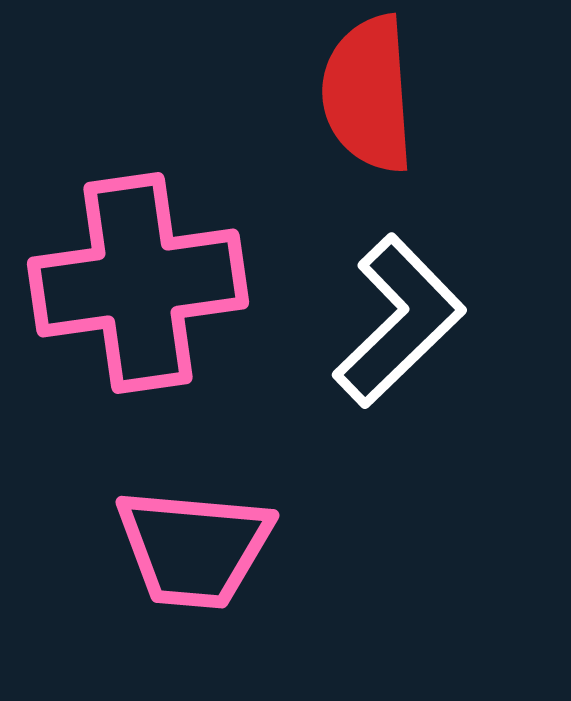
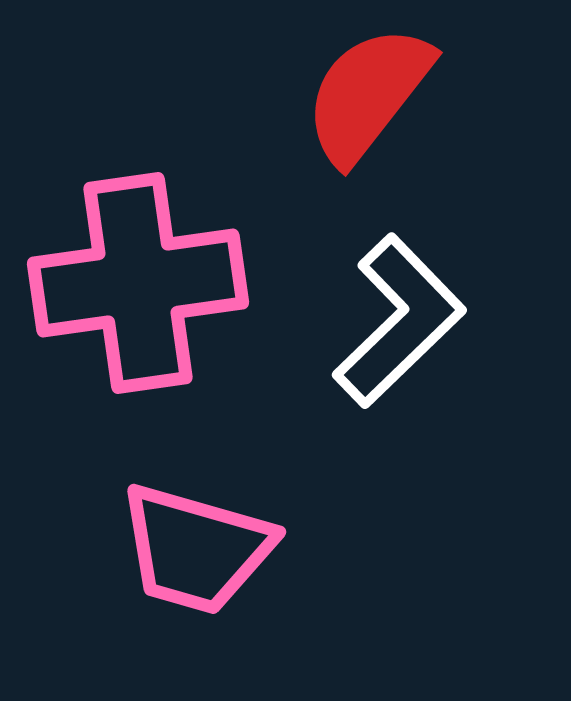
red semicircle: rotated 42 degrees clockwise
pink trapezoid: moved 2 px right, 1 px down; rotated 11 degrees clockwise
